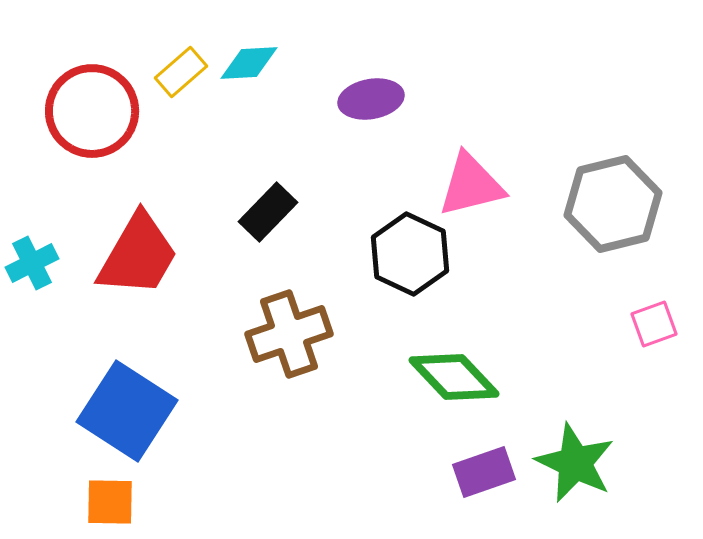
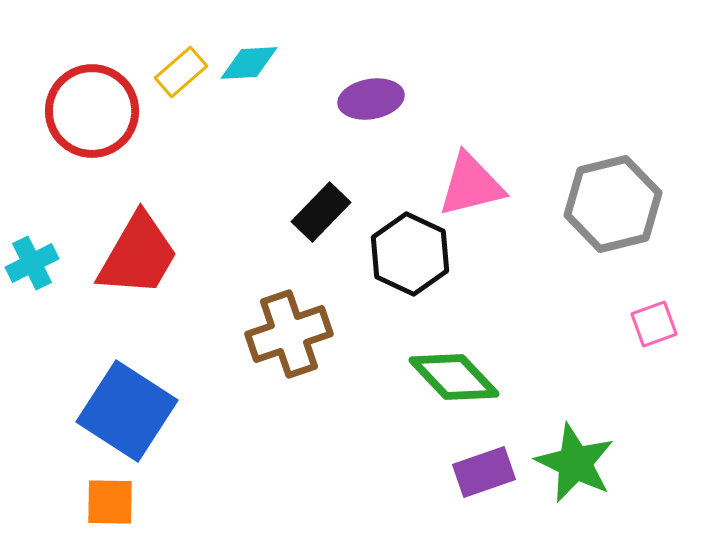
black rectangle: moved 53 px right
